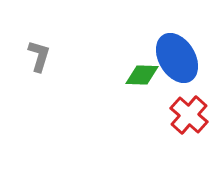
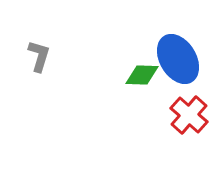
blue ellipse: moved 1 px right, 1 px down
